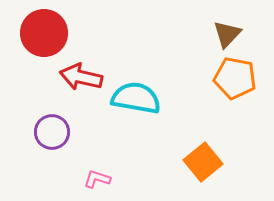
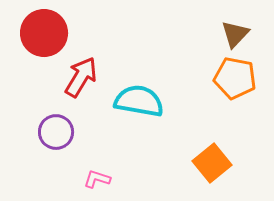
brown triangle: moved 8 px right
red arrow: rotated 108 degrees clockwise
cyan semicircle: moved 3 px right, 3 px down
purple circle: moved 4 px right
orange square: moved 9 px right, 1 px down
